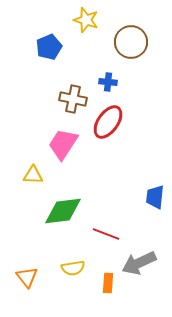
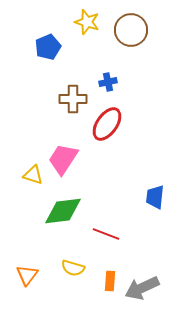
yellow star: moved 1 px right, 2 px down
brown circle: moved 12 px up
blue pentagon: moved 1 px left
blue cross: rotated 18 degrees counterclockwise
brown cross: rotated 12 degrees counterclockwise
red ellipse: moved 1 px left, 2 px down
pink trapezoid: moved 15 px down
yellow triangle: rotated 15 degrees clockwise
gray arrow: moved 3 px right, 25 px down
yellow semicircle: rotated 25 degrees clockwise
orange triangle: moved 2 px up; rotated 15 degrees clockwise
orange rectangle: moved 2 px right, 2 px up
